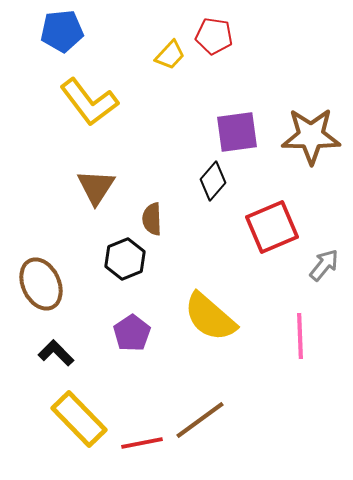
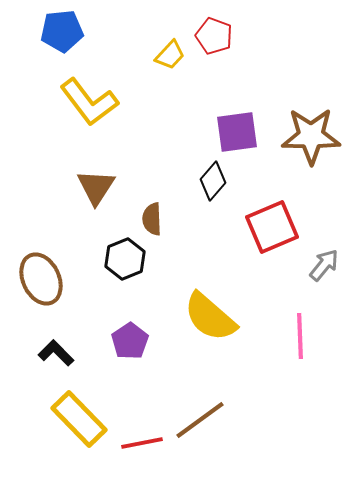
red pentagon: rotated 12 degrees clockwise
brown ellipse: moved 5 px up
purple pentagon: moved 2 px left, 8 px down
